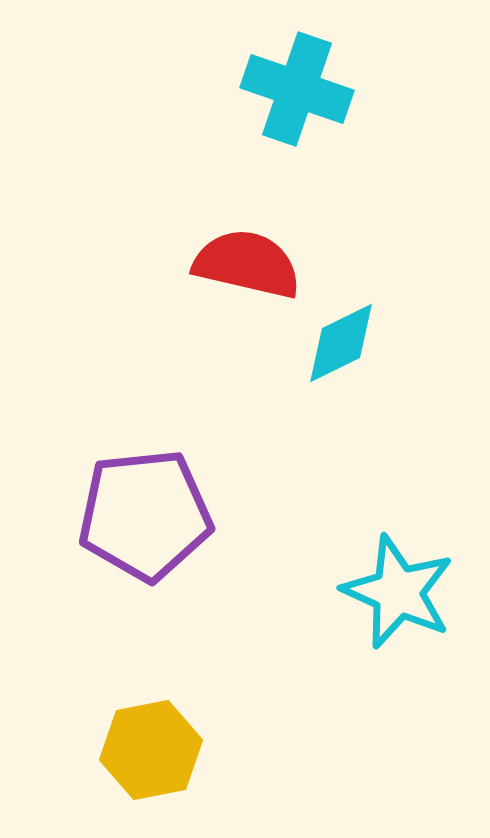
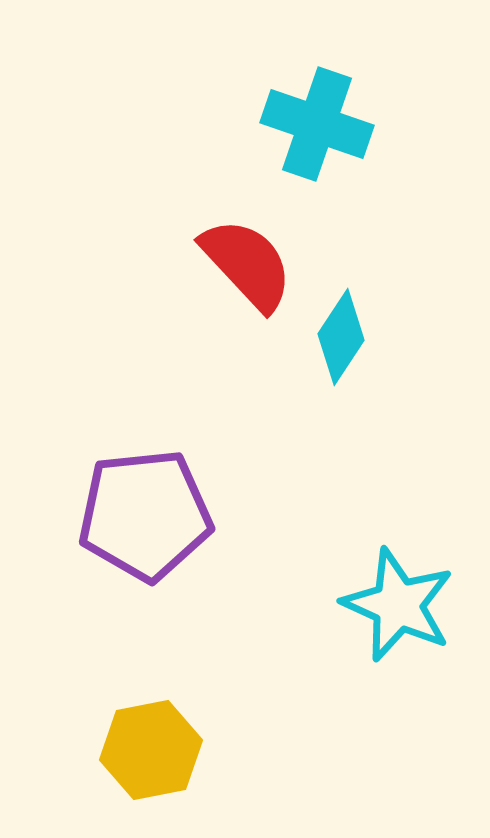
cyan cross: moved 20 px right, 35 px down
red semicircle: rotated 34 degrees clockwise
cyan diamond: moved 6 px up; rotated 30 degrees counterclockwise
cyan star: moved 13 px down
